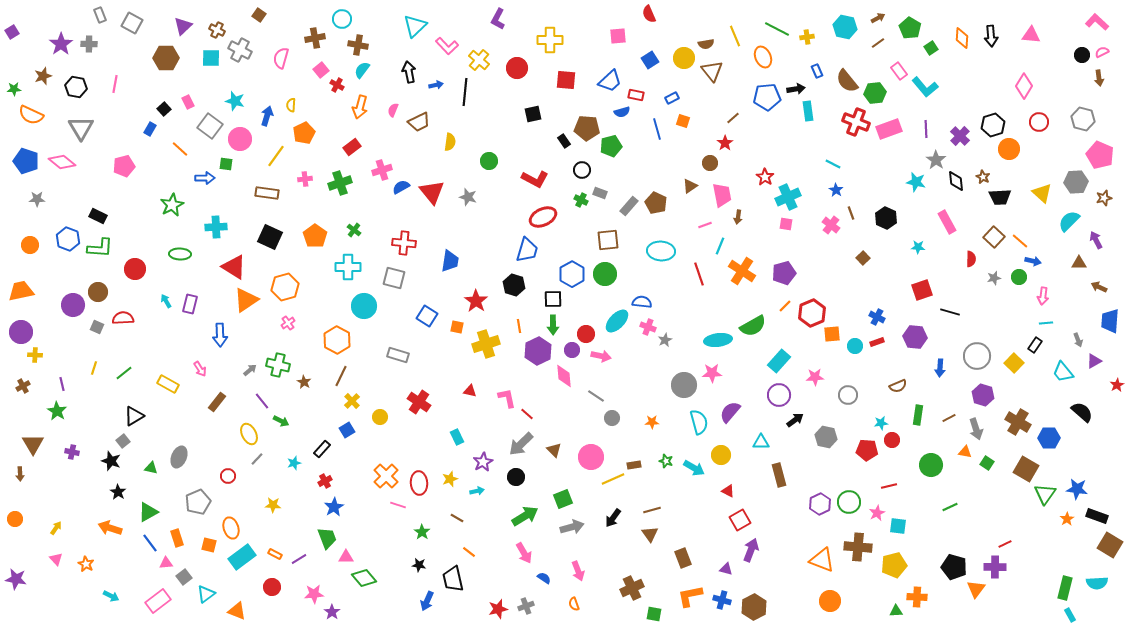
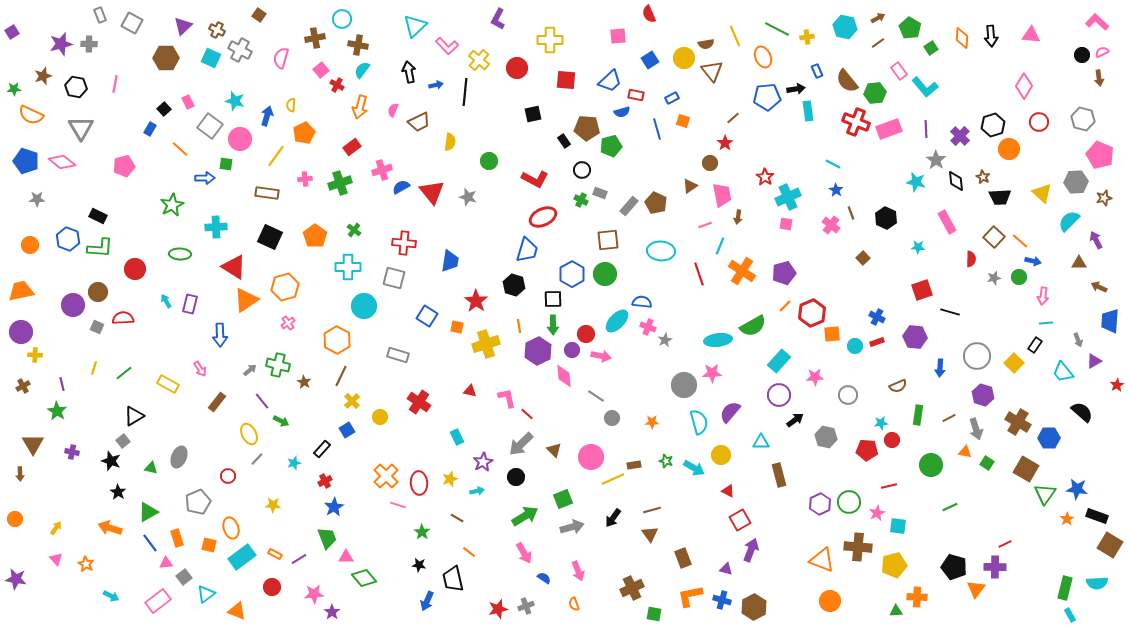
purple star at (61, 44): rotated 20 degrees clockwise
cyan square at (211, 58): rotated 24 degrees clockwise
